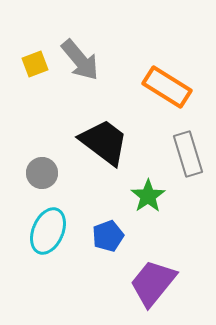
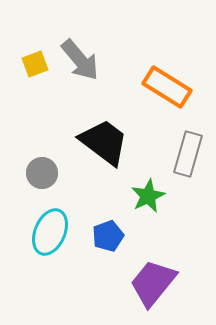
gray rectangle: rotated 33 degrees clockwise
green star: rotated 8 degrees clockwise
cyan ellipse: moved 2 px right, 1 px down
